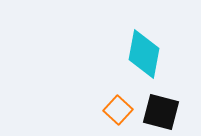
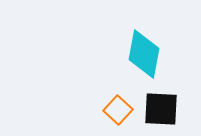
black square: moved 3 px up; rotated 12 degrees counterclockwise
